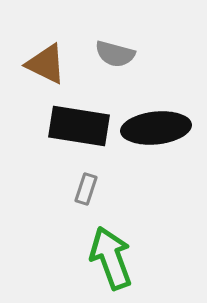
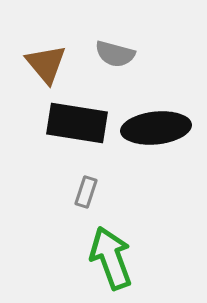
brown triangle: rotated 24 degrees clockwise
black rectangle: moved 2 px left, 3 px up
gray rectangle: moved 3 px down
